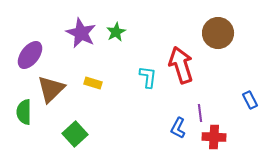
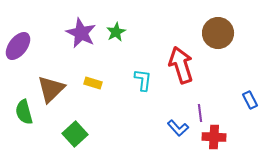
purple ellipse: moved 12 px left, 9 px up
cyan L-shape: moved 5 px left, 3 px down
green semicircle: rotated 15 degrees counterclockwise
blue L-shape: rotated 70 degrees counterclockwise
